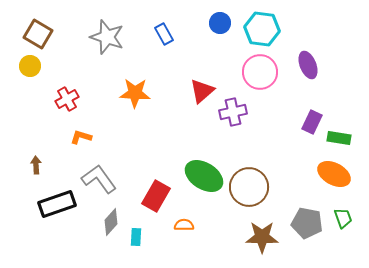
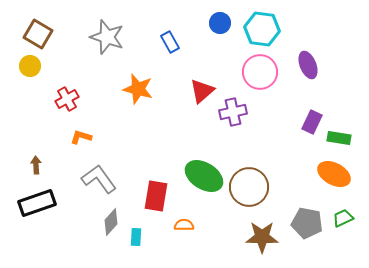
blue rectangle: moved 6 px right, 8 px down
orange star: moved 3 px right, 4 px up; rotated 12 degrees clockwise
red rectangle: rotated 20 degrees counterclockwise
black rectangle: moved 20 px left, 1 px up
green trapezoid: rotated 95 degrees counterclockwise
